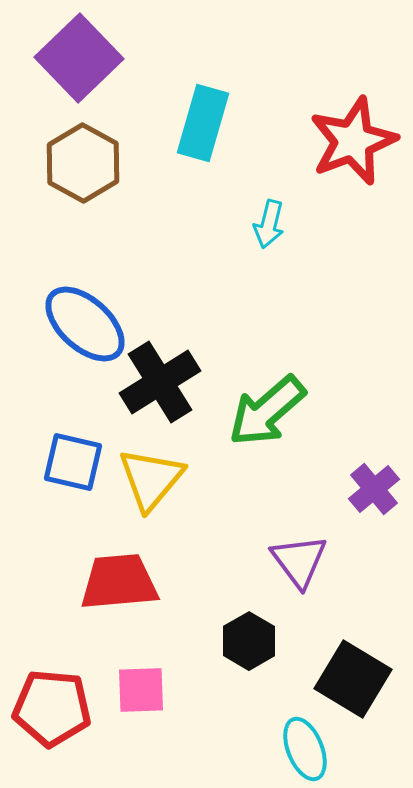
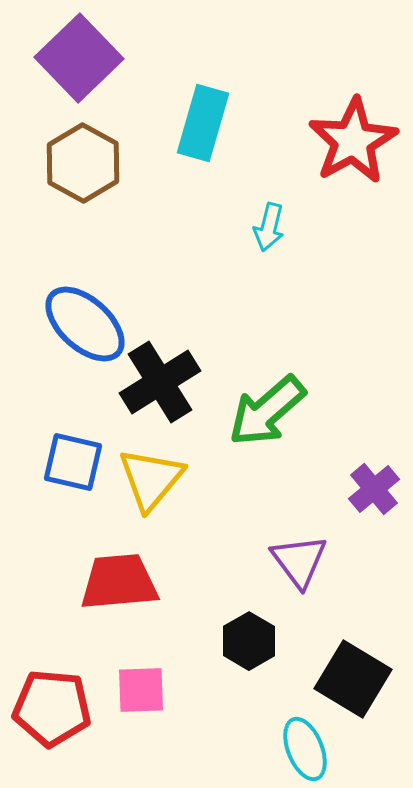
red star: rotated 8 degrees counterclockwise
cyan arrow: moved 3 px down
